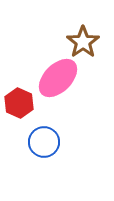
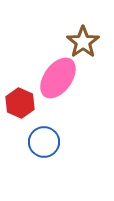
pink ellipse: rotated 9 degrees counterclockwise
red hexagon: moved 1 px right
